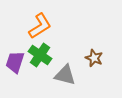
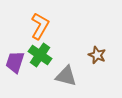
orange L-shape: rotated 28 degrees counterclockwise
brown star: moved 3 px right, 3 px up
gray triangle: moved 1 px right, 1 px down
